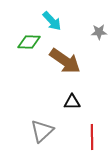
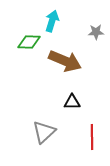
cyan arrow: rotated 120 degrees counterclockwise
gray star: moved 3 px left
brown arrow: rotated 12 degrees counterclockwise
gray triangle: moved 2 px right, 1 px down
